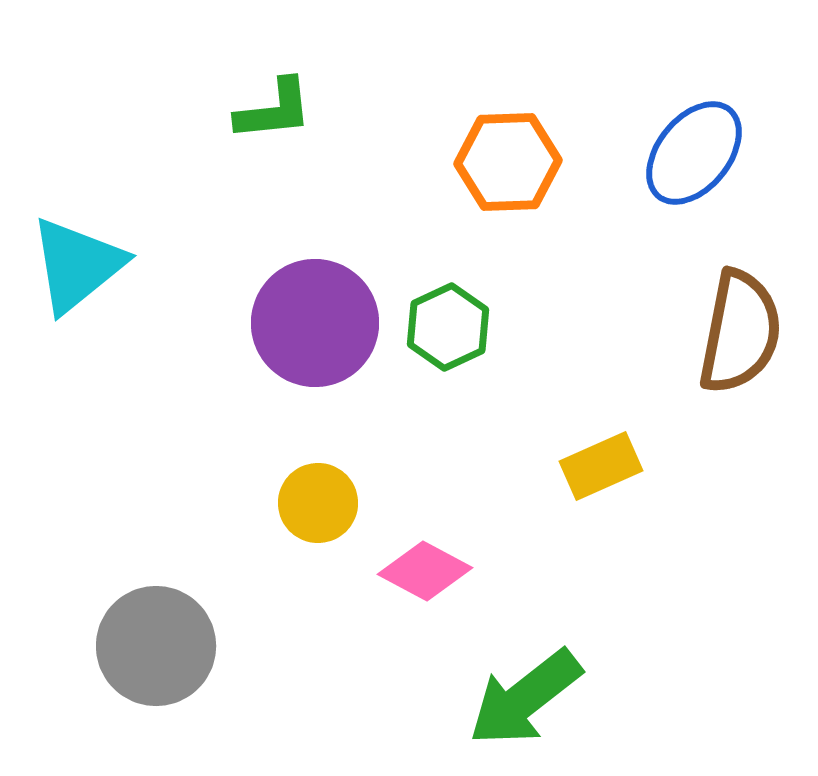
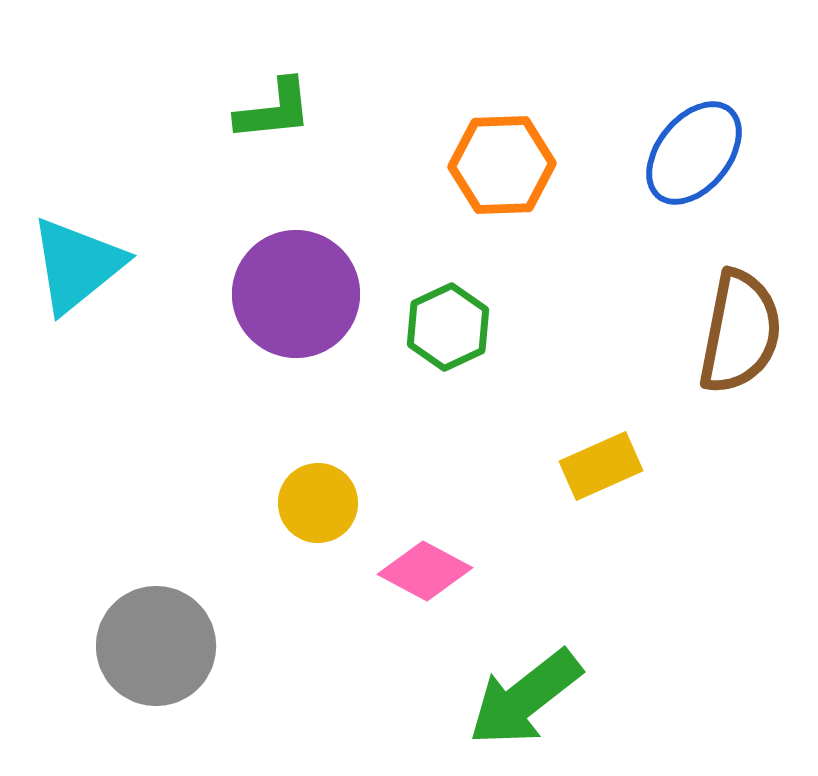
orange hexagon: moved 6 px left, 3 px down
purple circle: moved 19 px left, 29 px up
